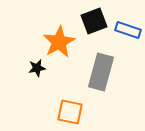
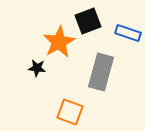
black square: moved 6 px left
blue rectangle: moved 3 px down
black star: rotated 18 degrees clockwise
orange square: rotated 8 degrees clockwise
